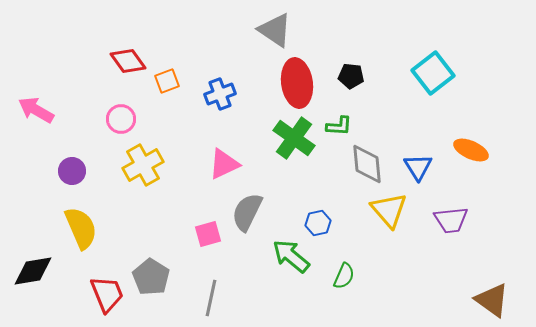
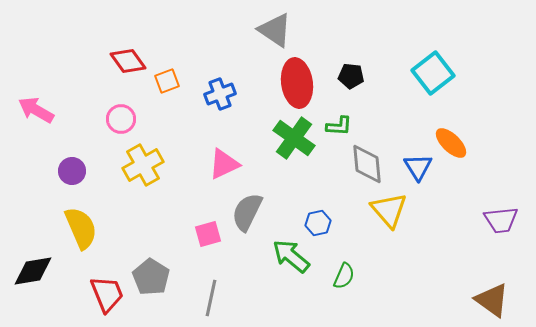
orange ellipse: moved 20 px left, 7 px up; rotated 20 degrees clockwise
purple trapezoid: moved 50 px right
